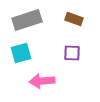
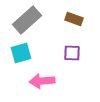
gray rectangle: rotated 24 degrees counterclockwise
